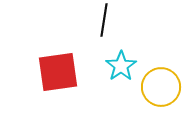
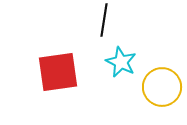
cyan star: moved 4 px up; rotated 12 degrees counterclockwise
yellow circle: moved 1 px right
